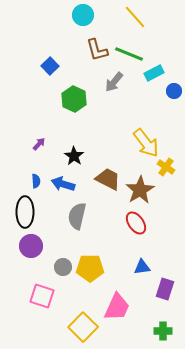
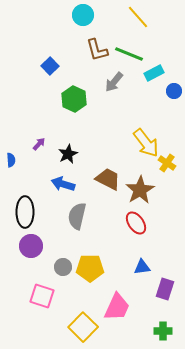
yellow line: moved 3 px right
black star: moved 6 px left, 2 px up; rotated 12 degrees clockwise
yellow cross: moved 1 px right, 4 px up
blue semicircle: moved 25 px left, 21 px up
